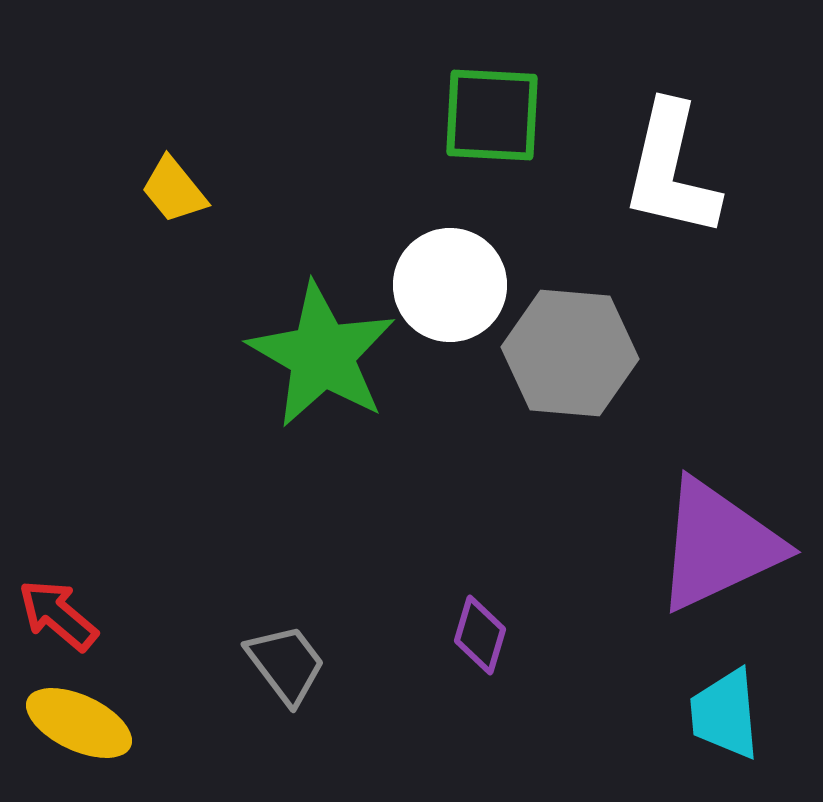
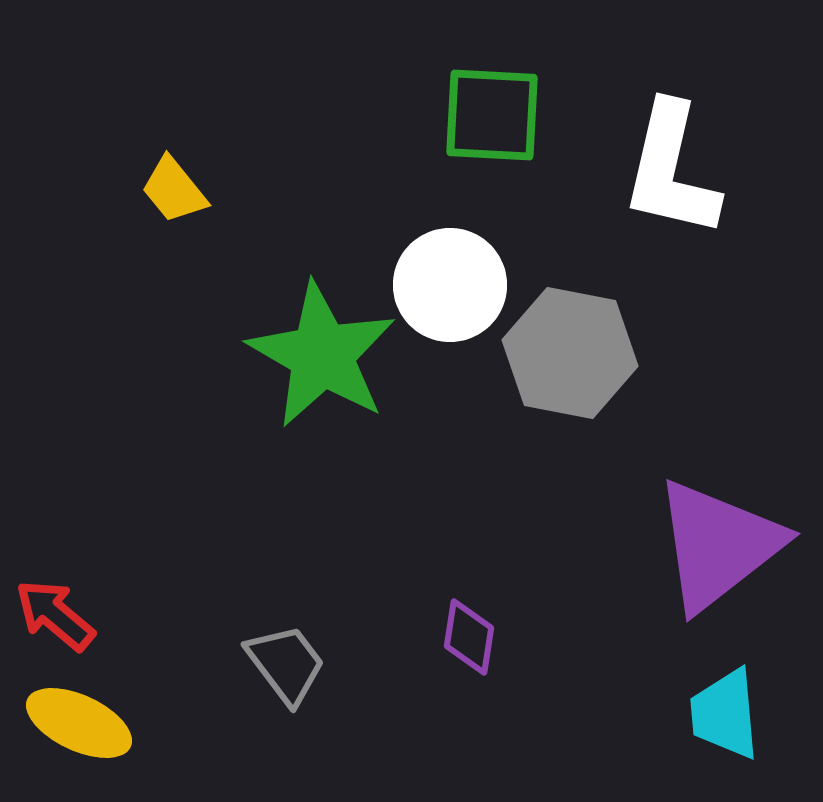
gray hexagon: rotated 6 degrees clockwise
purple triangle: rotated 13 degrees counterclockwise
red arrow: moved 3 px left
purple diamond: moved 11 px left, 2 px down; rotated 8 degrees counterclockwise
